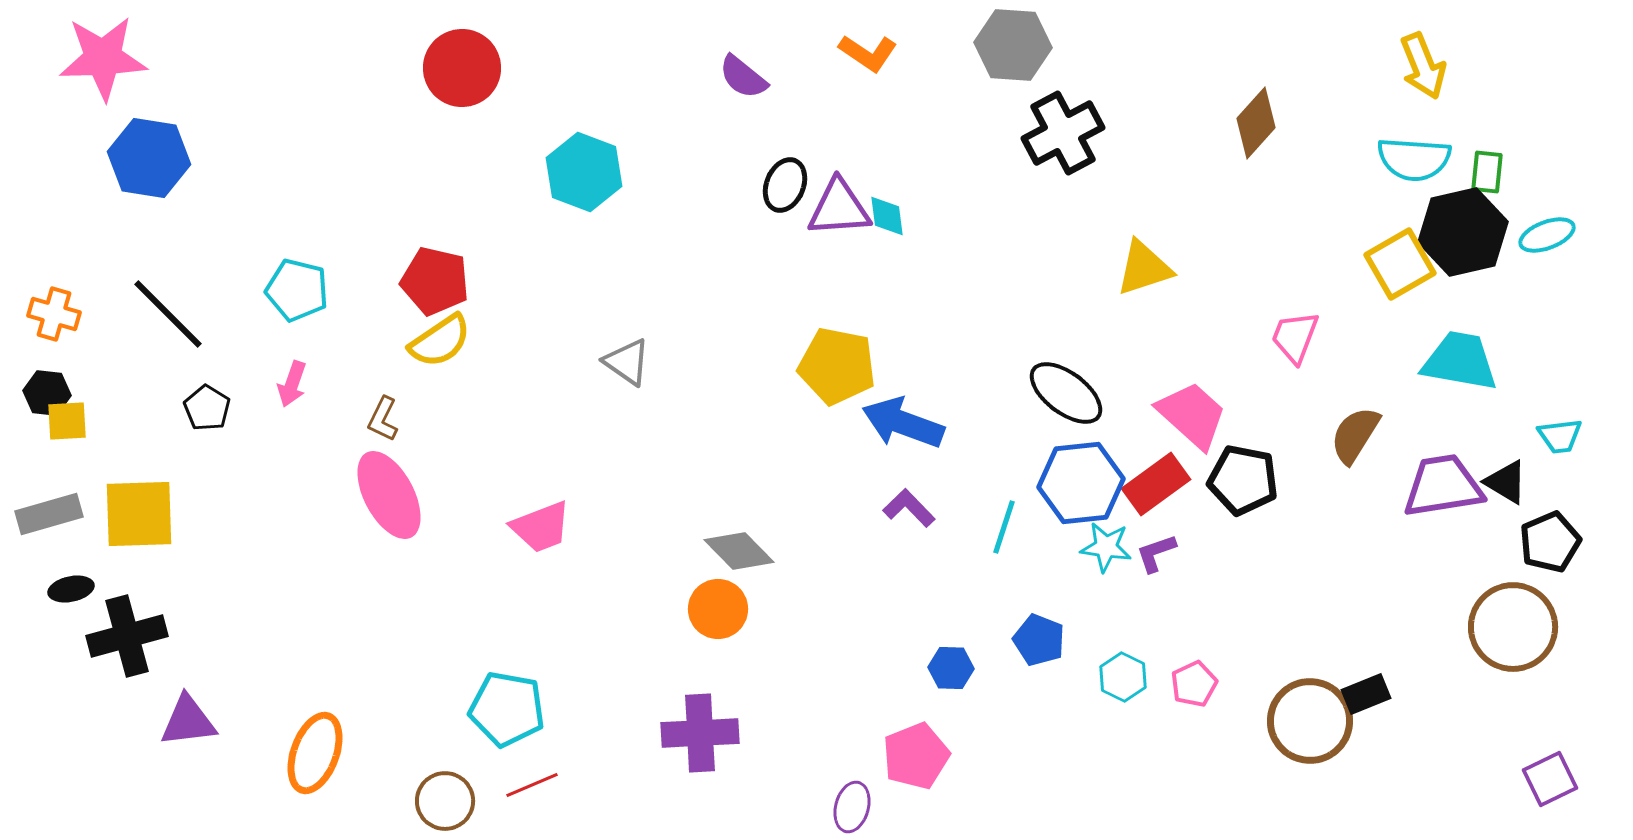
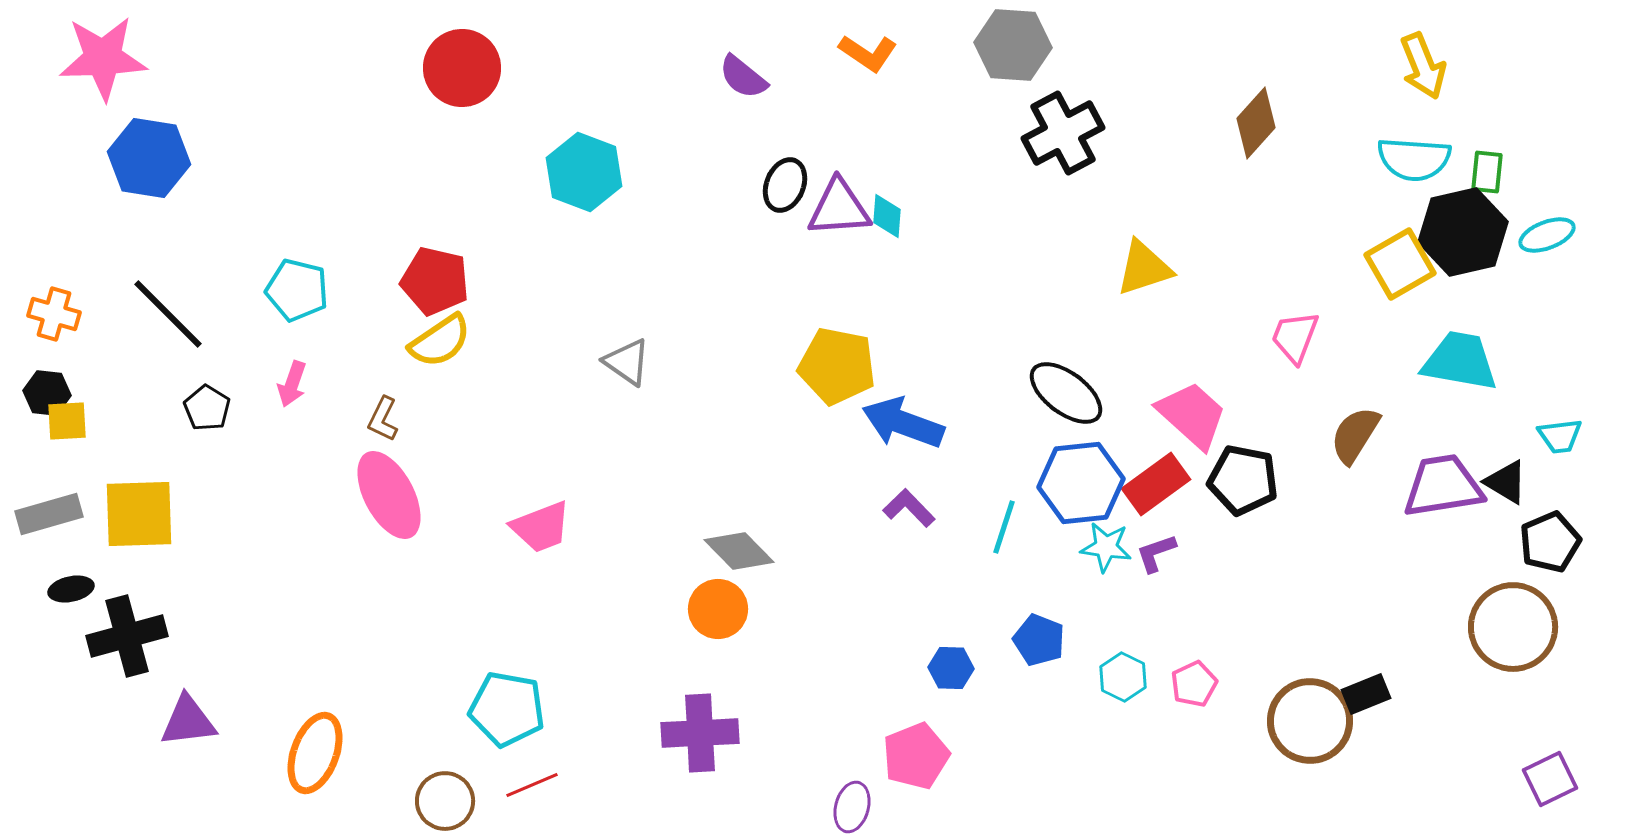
cyan diamond at (887, 216): rotated 12 degrees clockwise
